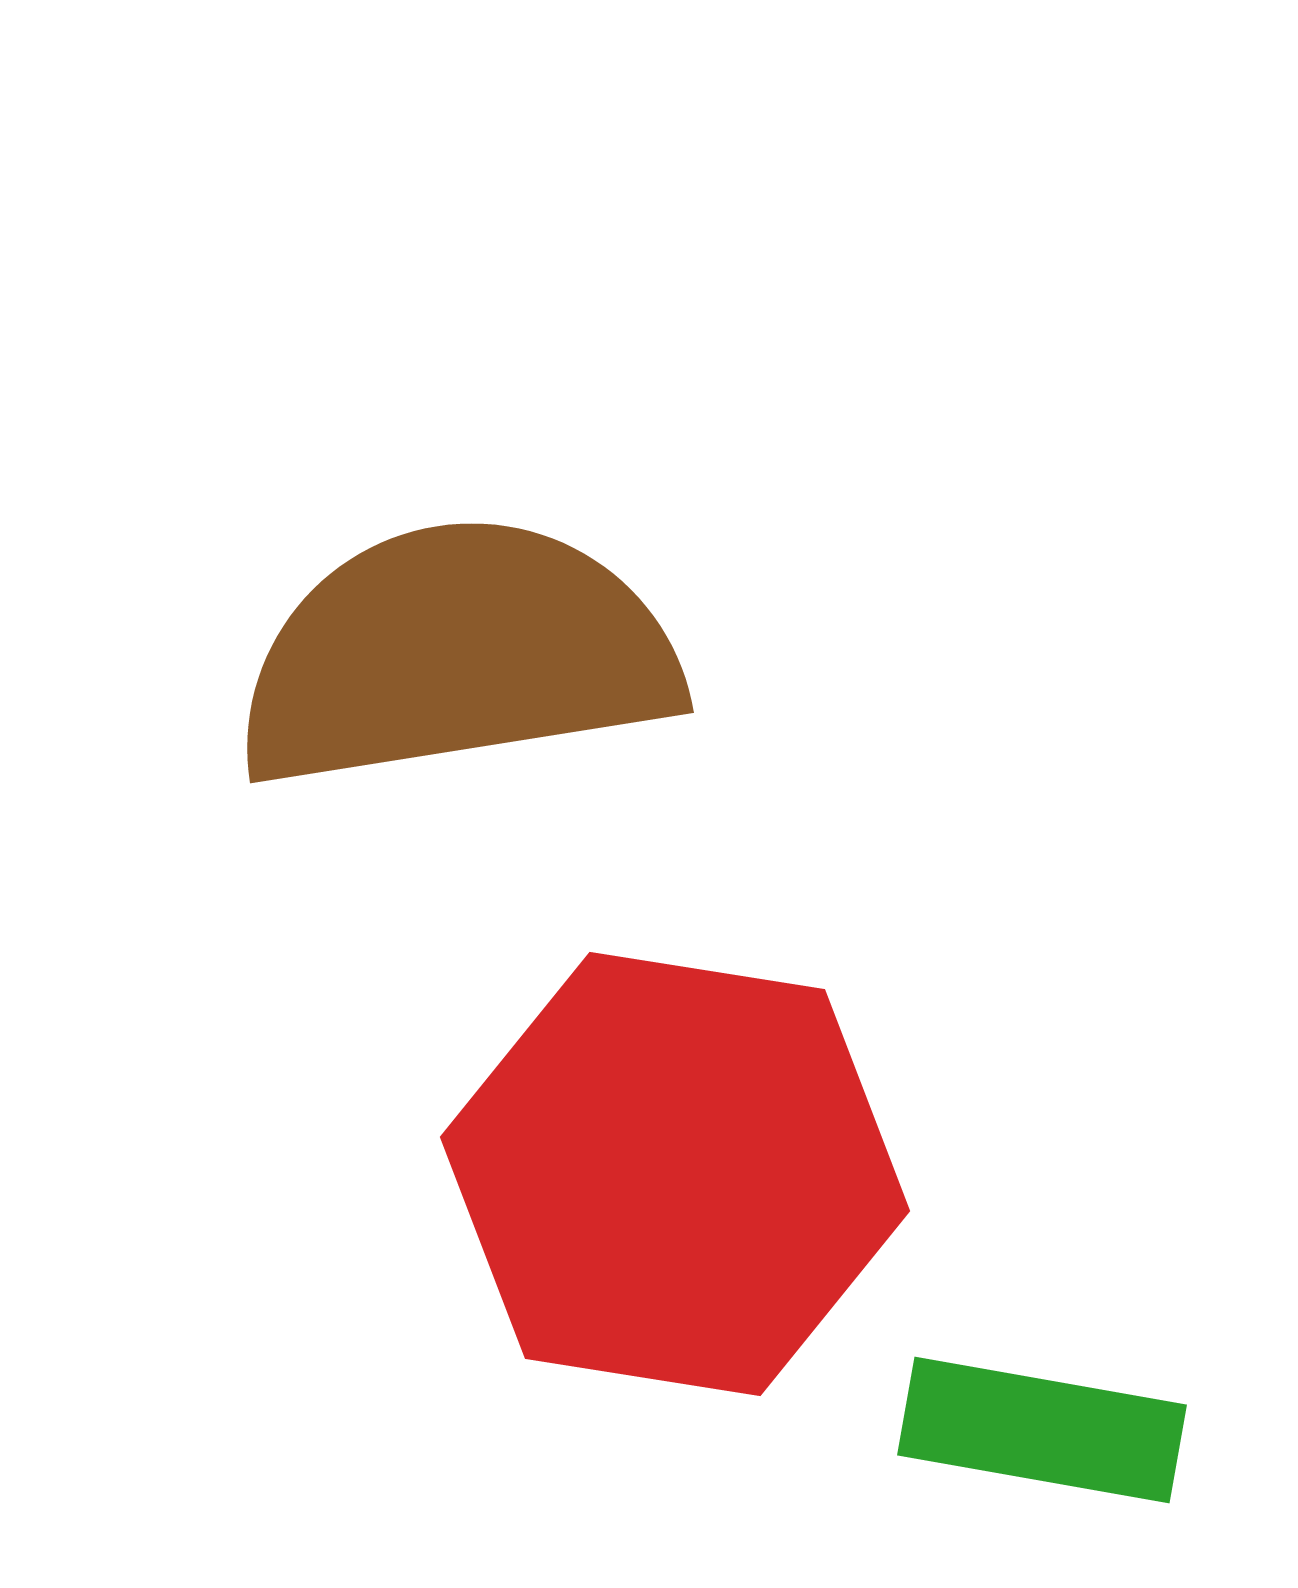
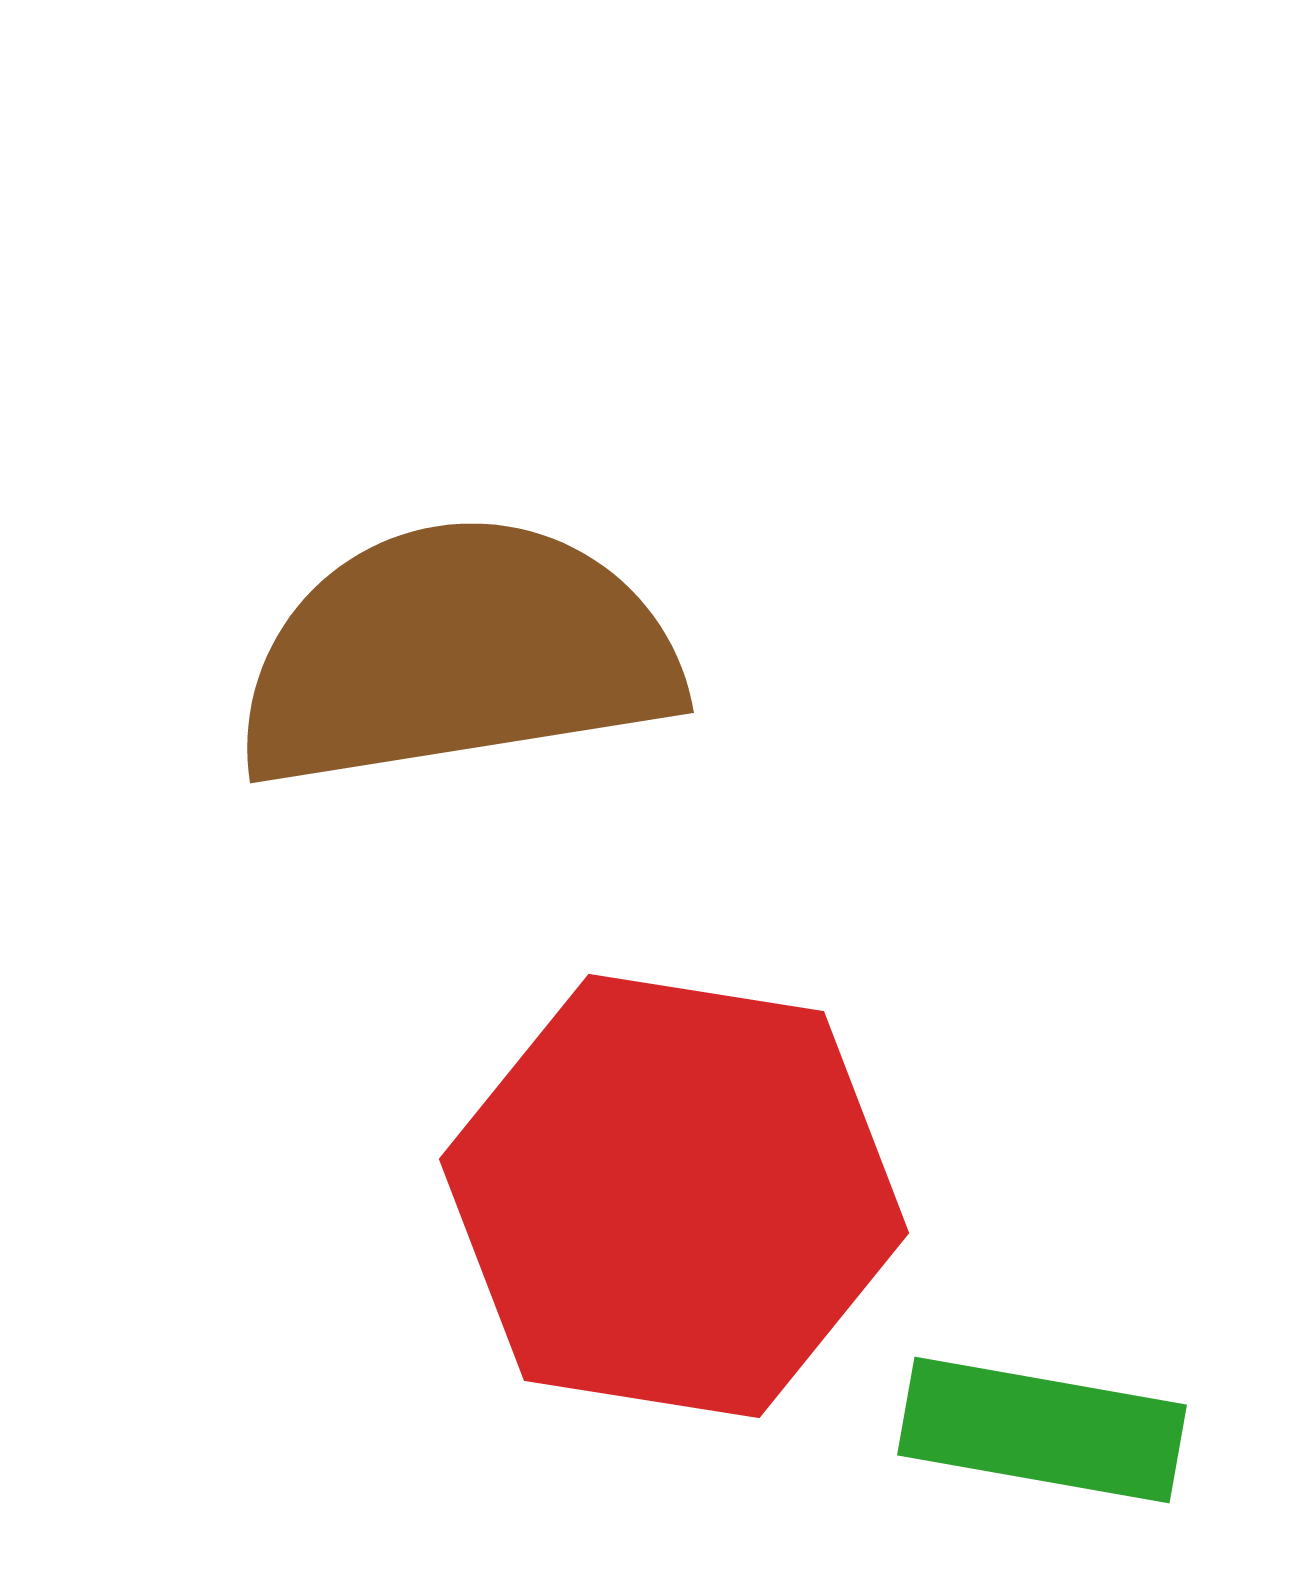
red hexagon: moved 1 px left, 22 px down
